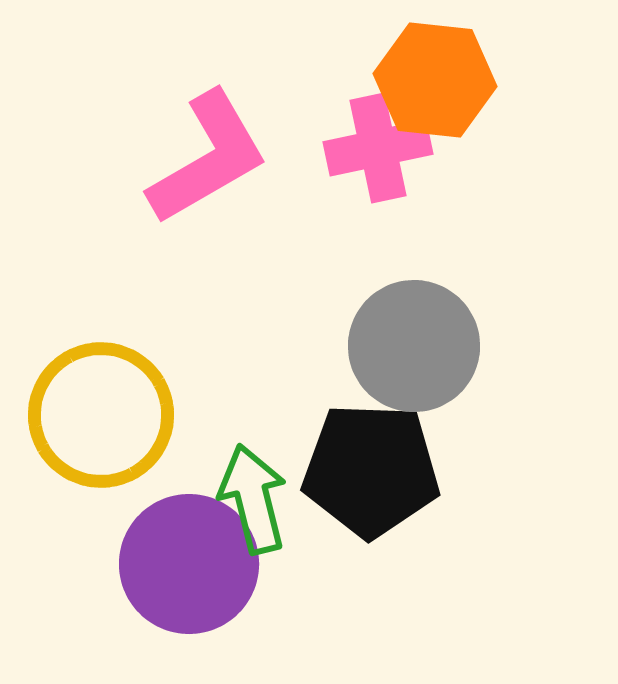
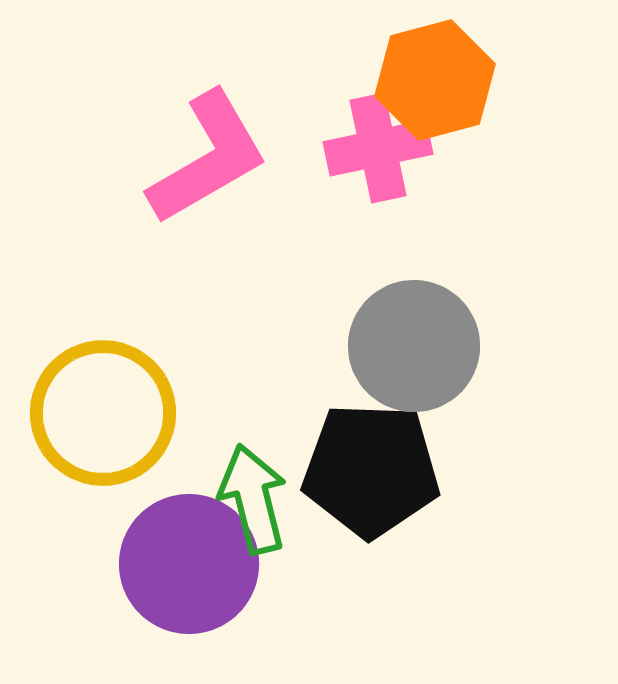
orange hexagon: rotated 21 degrees counterclockwise
yellow circle: moved 2 px right, 2 px up
